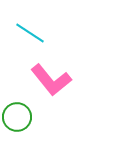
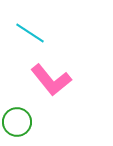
green circle: moved 5 px down
